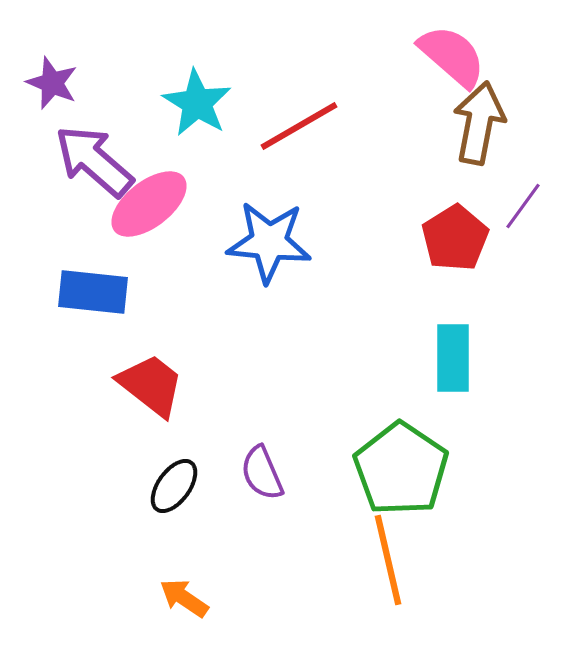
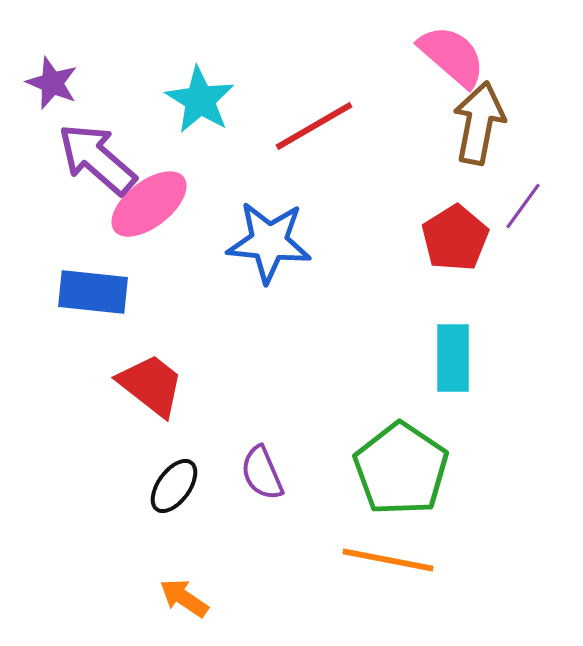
cyan star: moved 3 px right, 3 px up
red line: moved 15 px right
purple arrow: moved 3 px right, 2 px up
orange line: rotated 66 degrees counterclockwise
